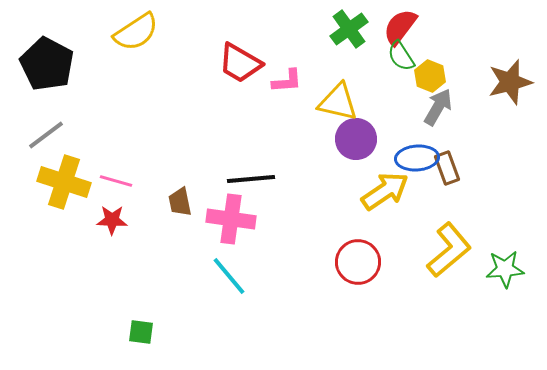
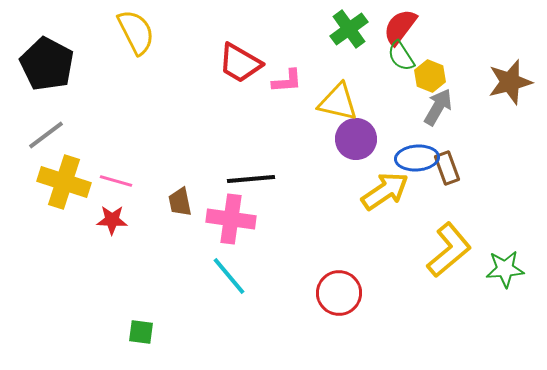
yellow semicircle: rotated 84 degrees counterclockwise
red circle: moved 19 px left, 31 px down
